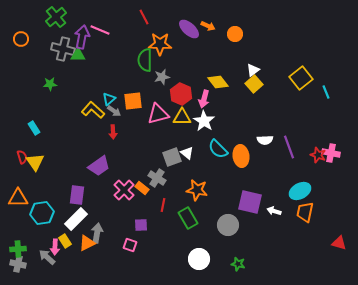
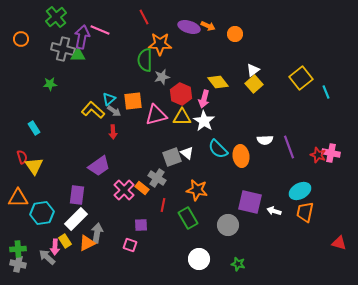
purple ellipse at (189, 29): moved 2 px up; rotated 25 degrees counterclockwise
pink triangle at (158, 114): moved 2 px left, 1 px down
yellow triangle at (35, 162): moved 1 px left, 4 px down
